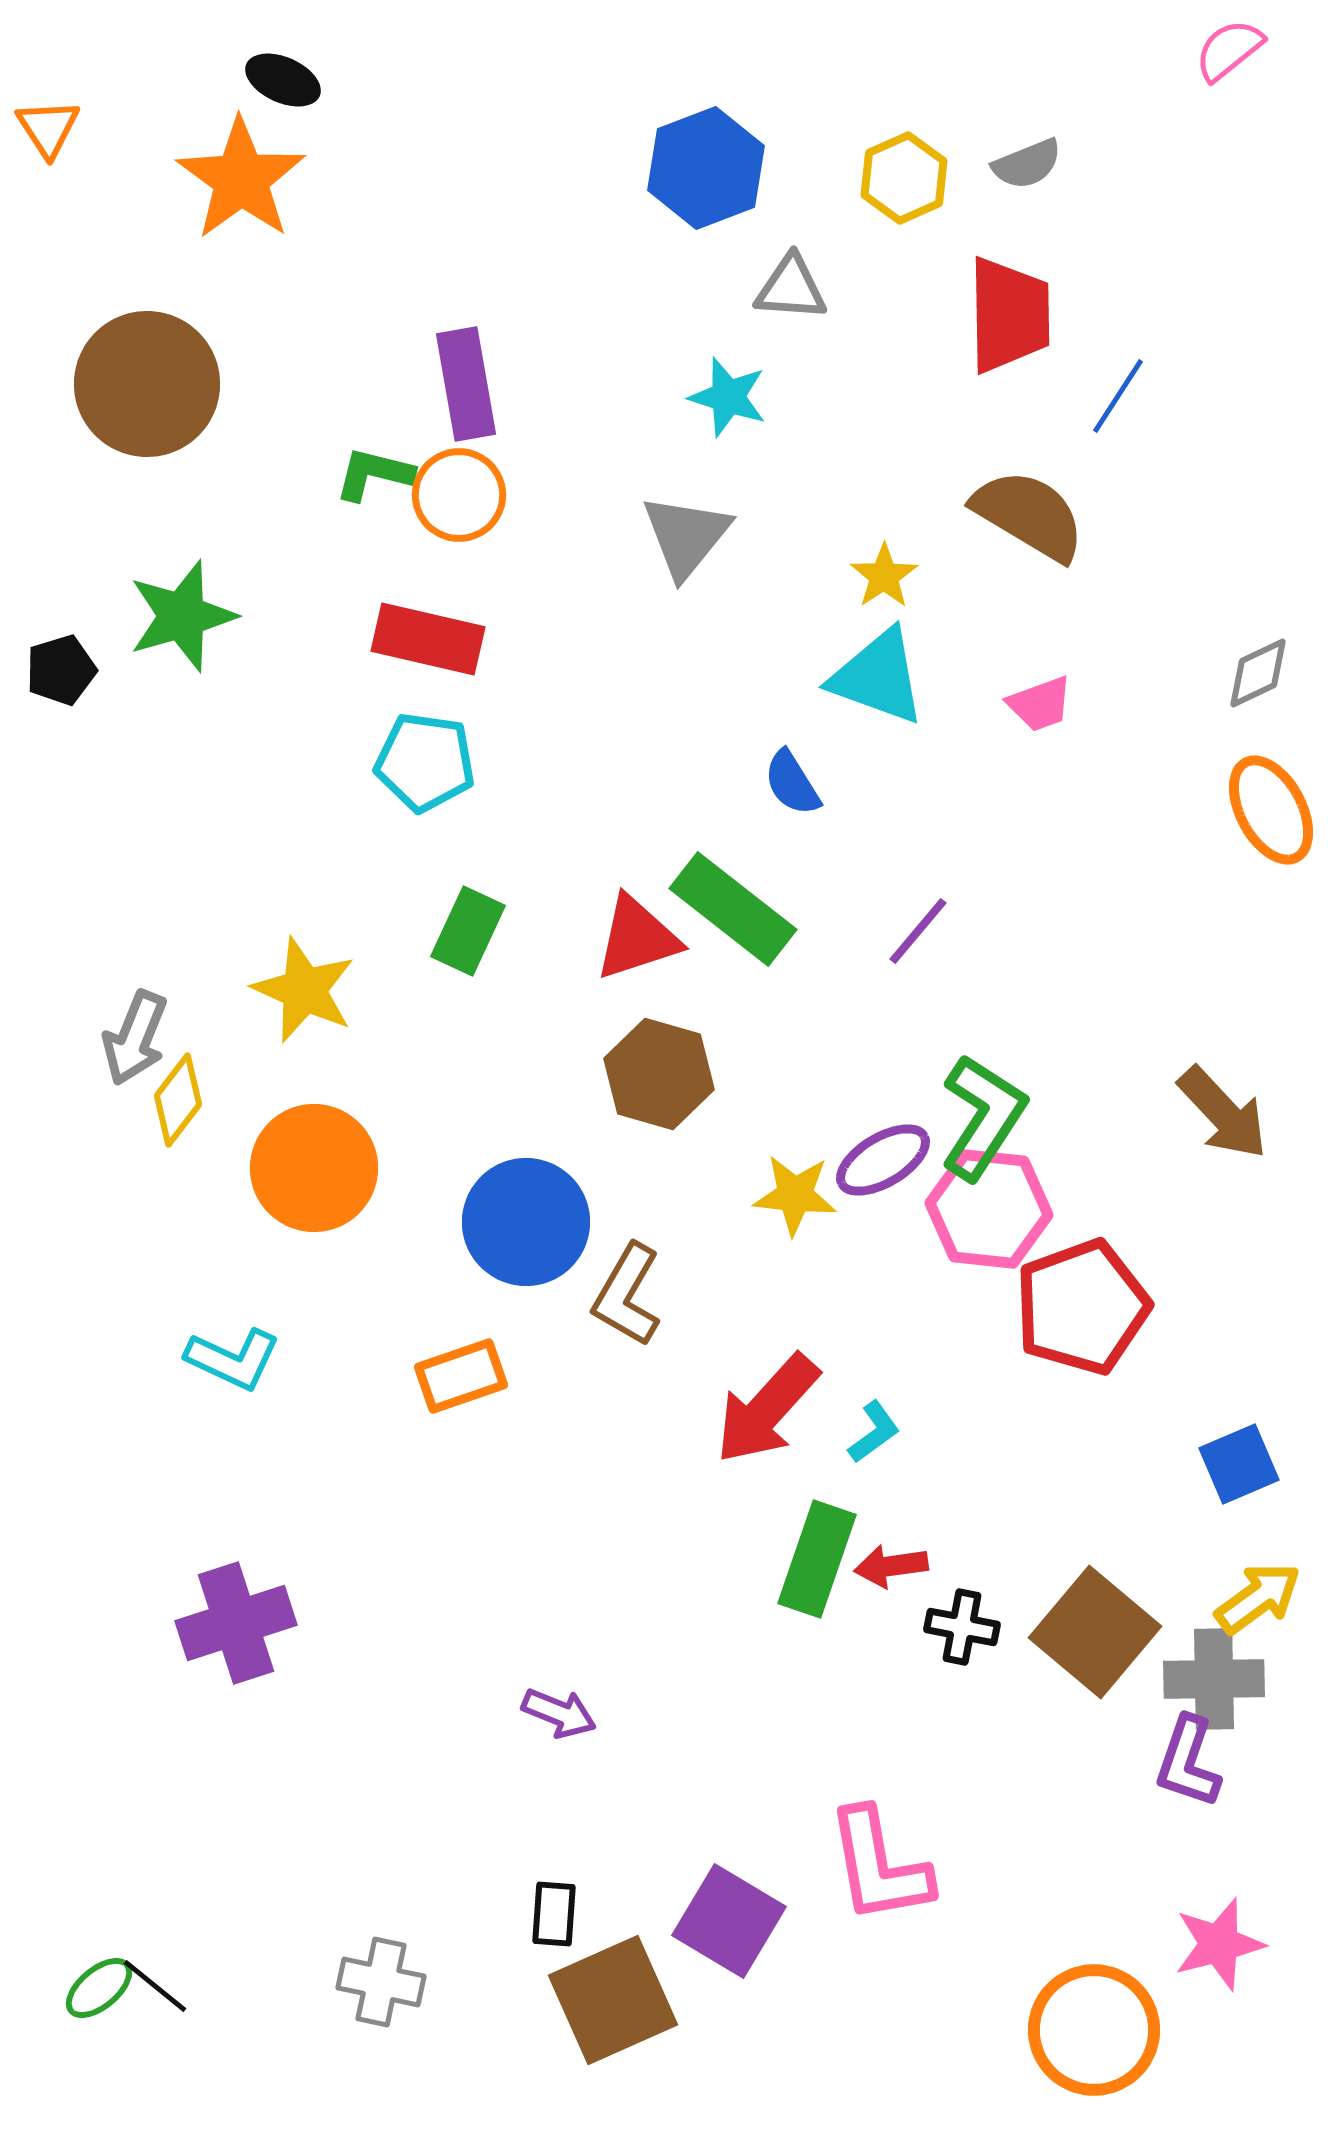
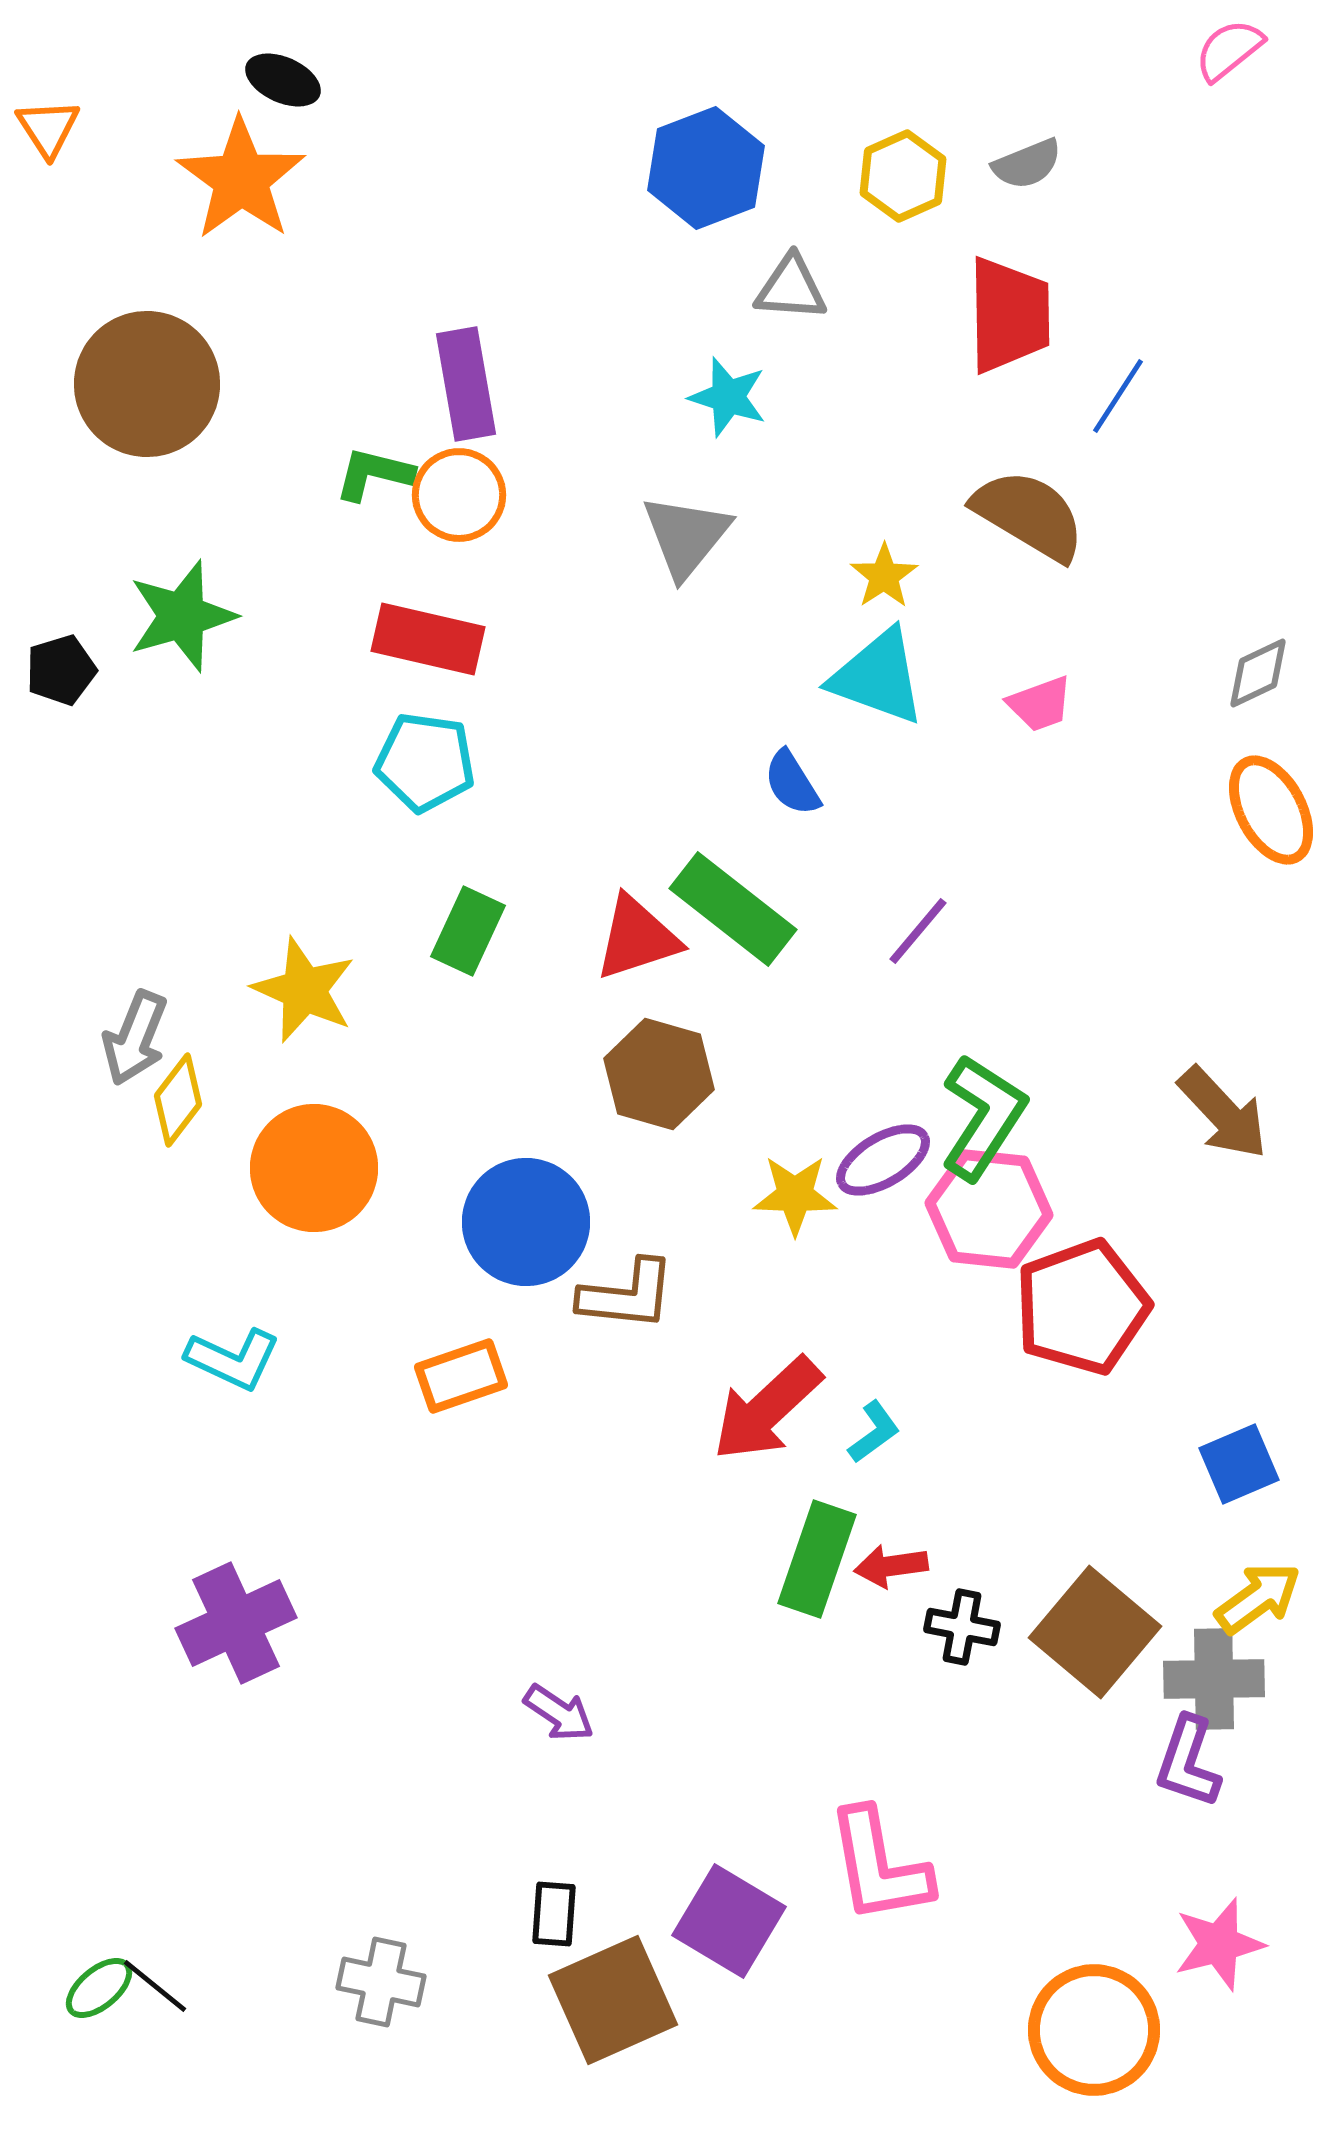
yellow hexagon at (904, 178): moved 1 px left, 2 px up
yellow star at (795, 1195): rotated 4 degrees counterclockwise
brown L-shape at (627, 1295): rotated 114 degrees counterclockwise
red arrow at (767, 1409): rotated 5 degrees clockwise
purple cross at (236, 1623): rotated 7 degrees counterclockwise
purple arrow at (559, 1713): rotated 12 degrees clockwise
